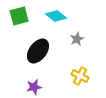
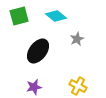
yellow cross: moved 2 px left, 10 px down
